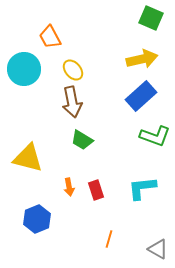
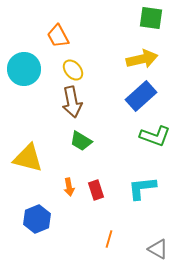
green square: rotated 15 degrees counterclockwise
orange trapezoid: moved 8 px right, 1 px up
green trapezoid: moved 1 px left, 1 px down
